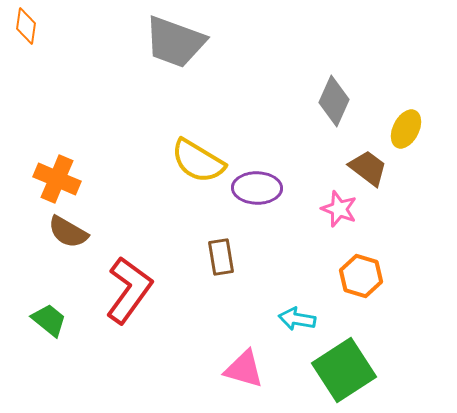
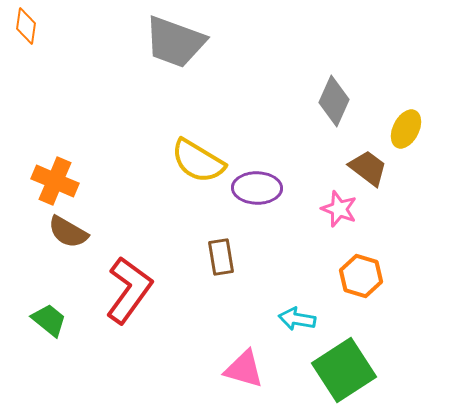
orange cross: moved 2 px left, 2 px down
